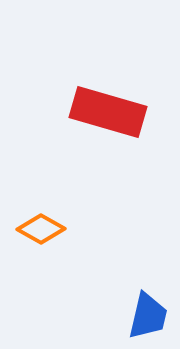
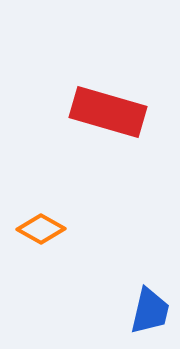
blue trapezoid: moved 2 px right, 5 px up
